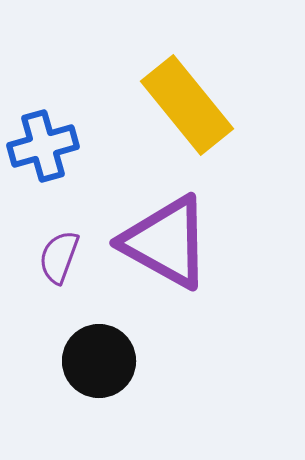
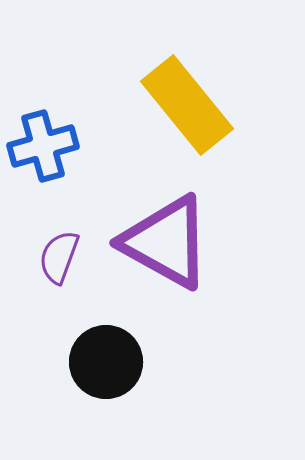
black circle: moved 7 px right, 1 px down
